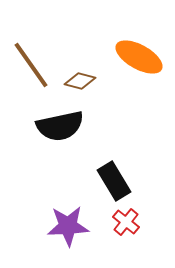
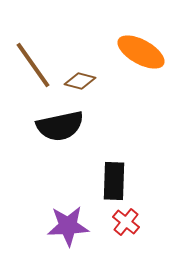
orange ellipse: moved 2 px right, 5 px up
brown line: moved 2 px right
black rectangle: rotated 33 degrees clockwise
